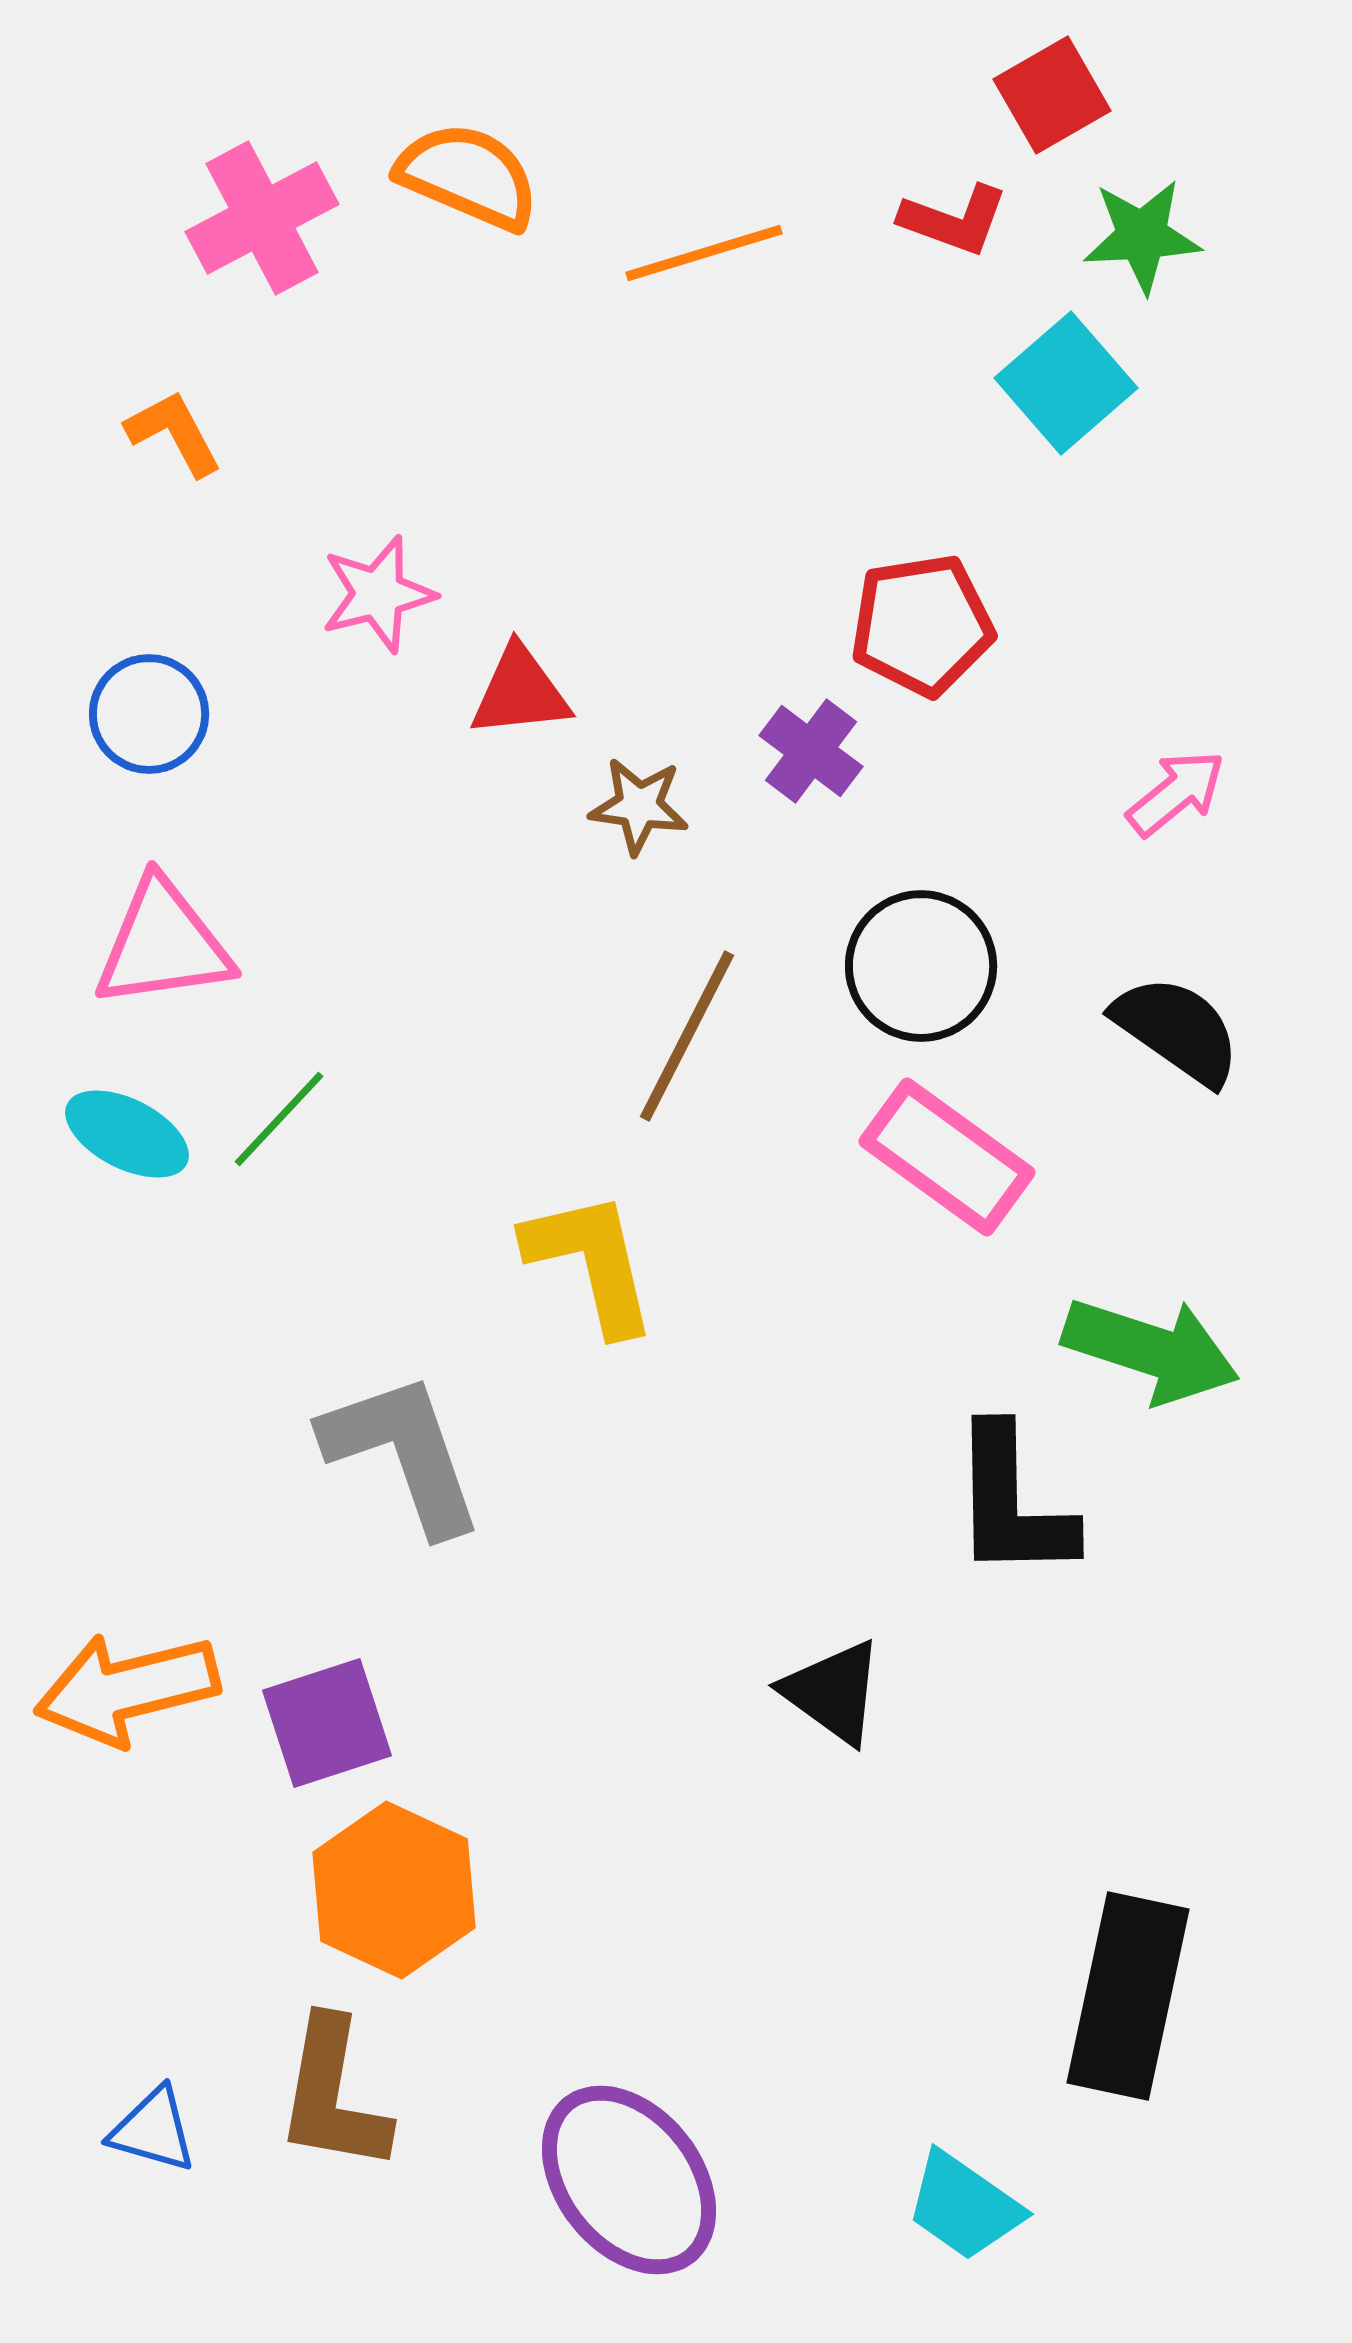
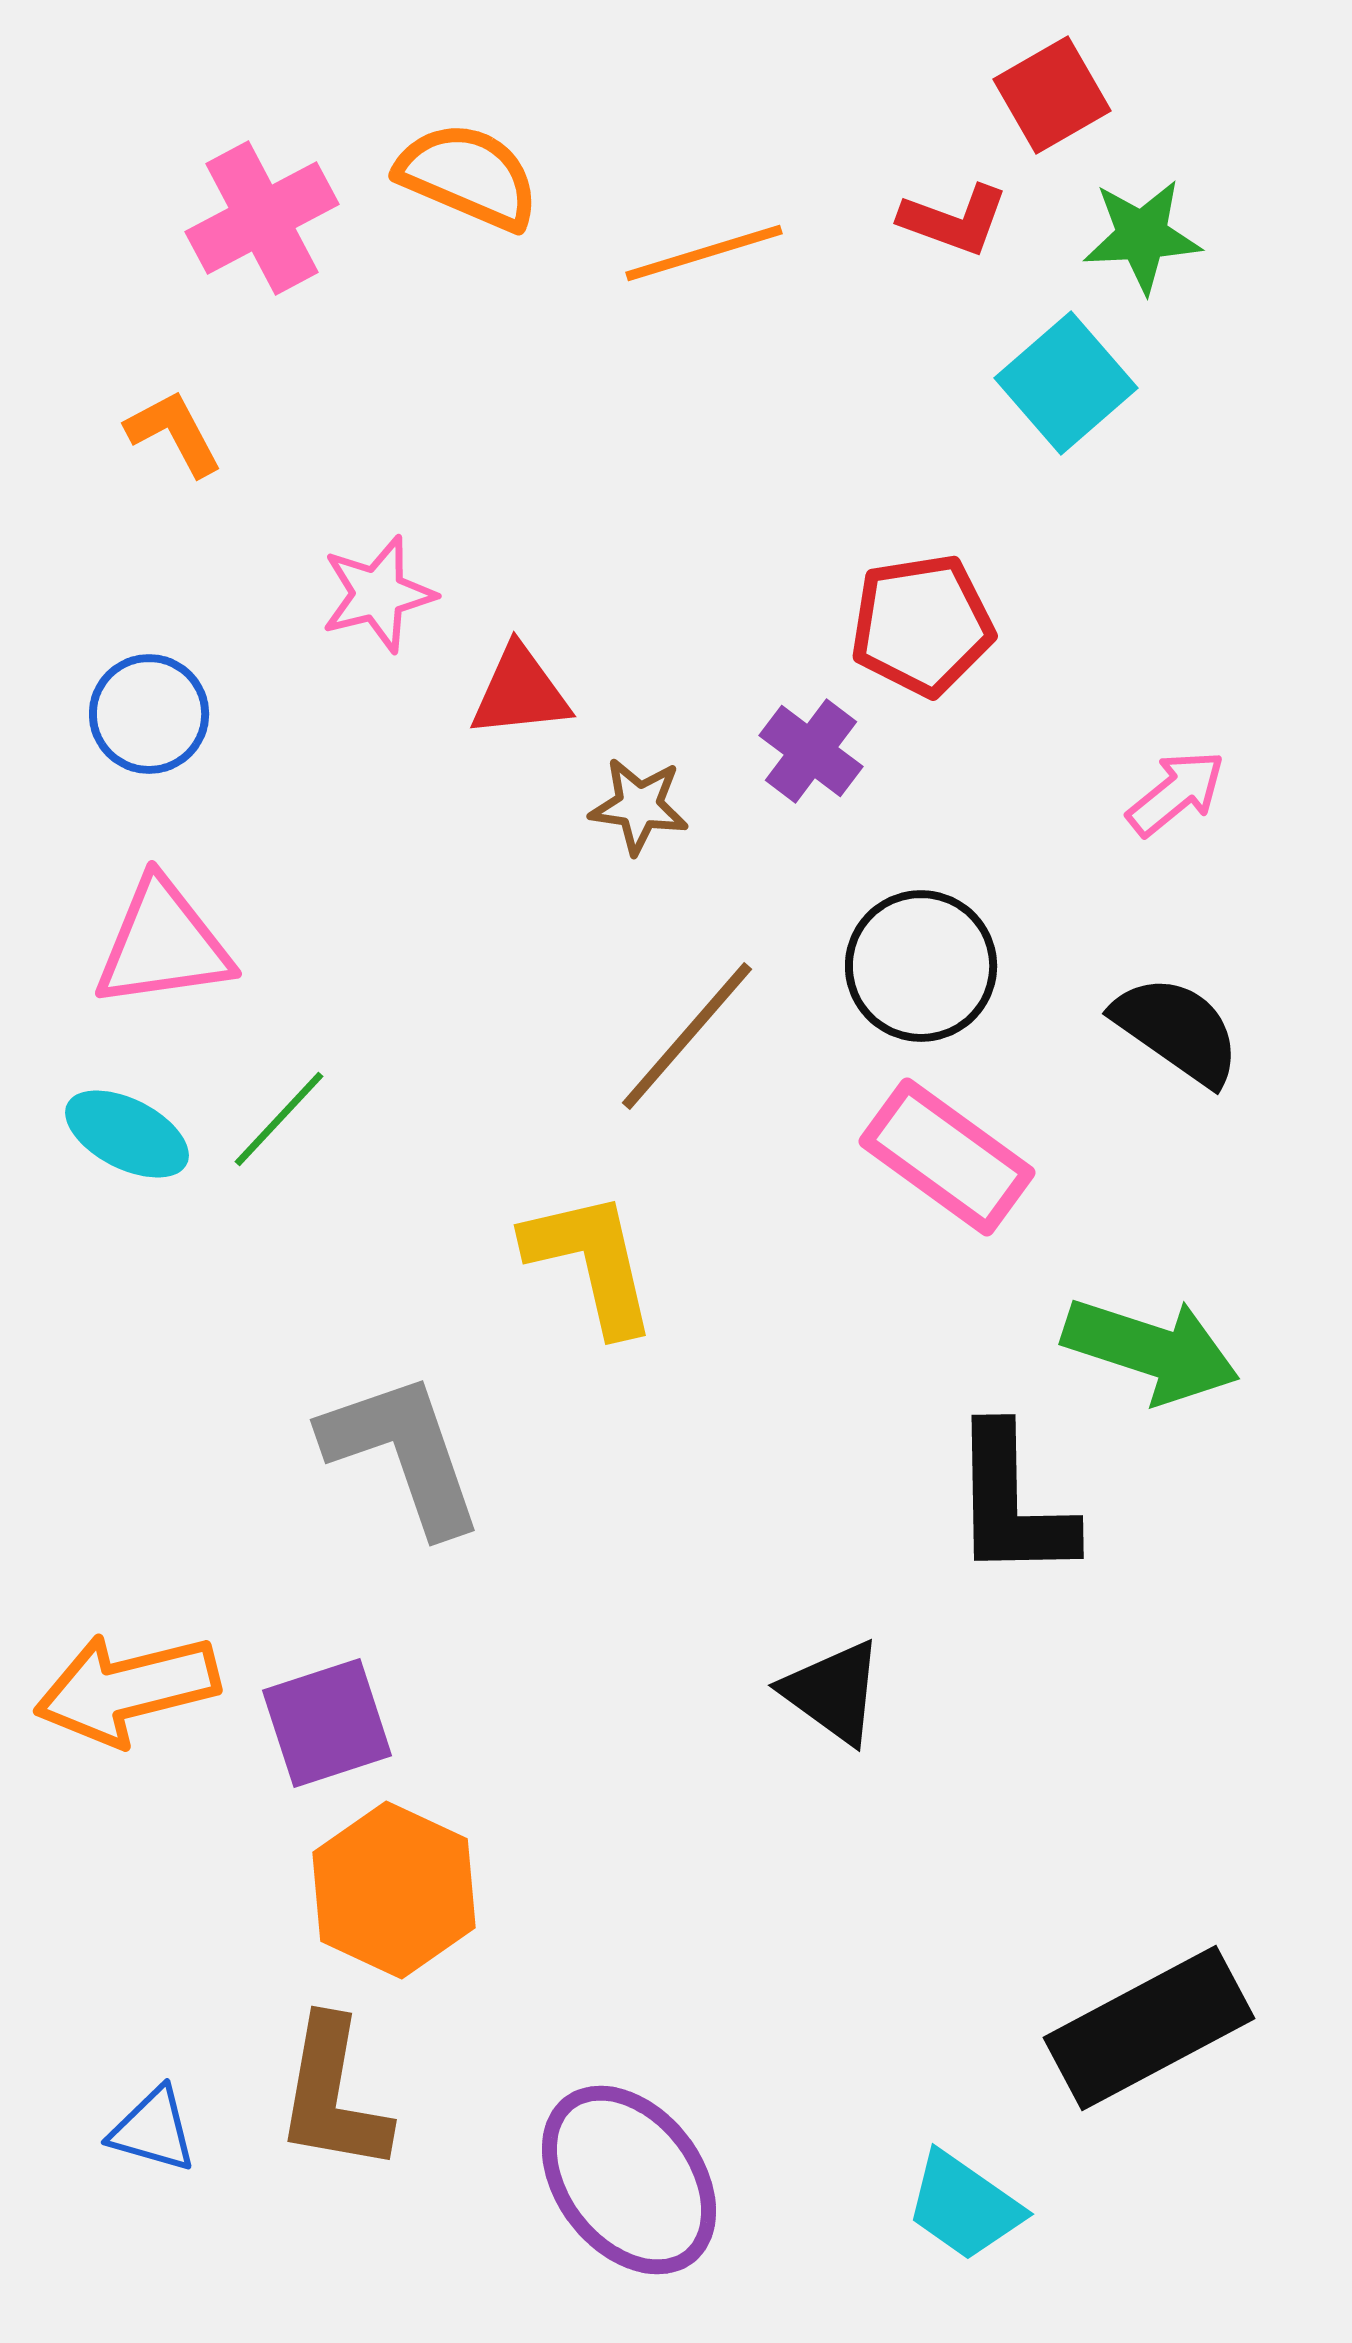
brown line: rotated 14 degrees clockwise
black rectangle: moved 21 px right, 32 px down; rotated 50 degrees clockwise
